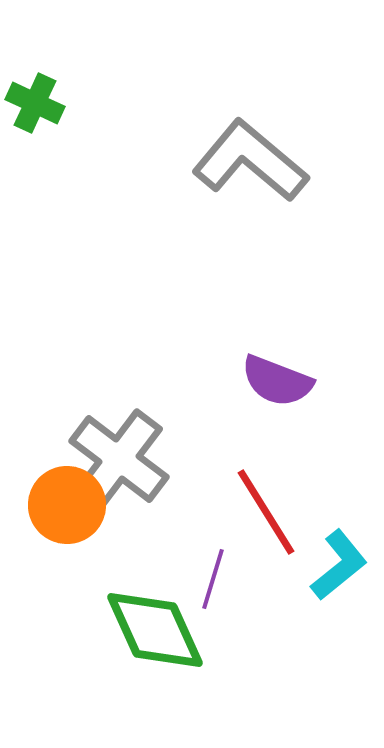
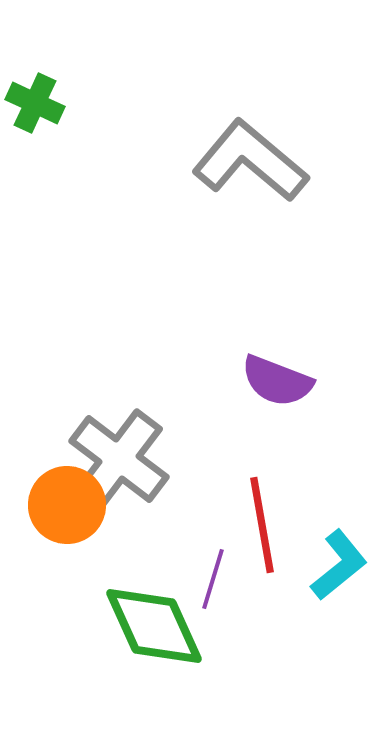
red line: moved 4 px left, 13 px down; rotated 22 degrees clockwise
green diamond: moved 1 px left, 4 px up
